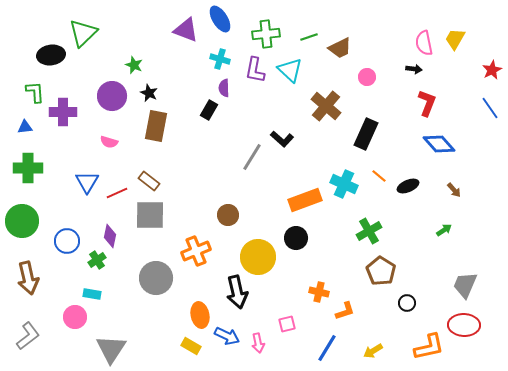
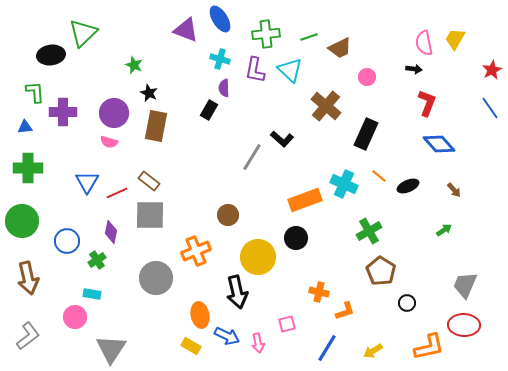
purple circle at (112, 96): moved 2 px right, 17 px down
purple diamond at (110, 236): moved 1 px right, 4 px up
